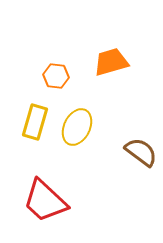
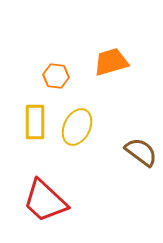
yellow rectangle: rotated 16 degrees counterclockwise
